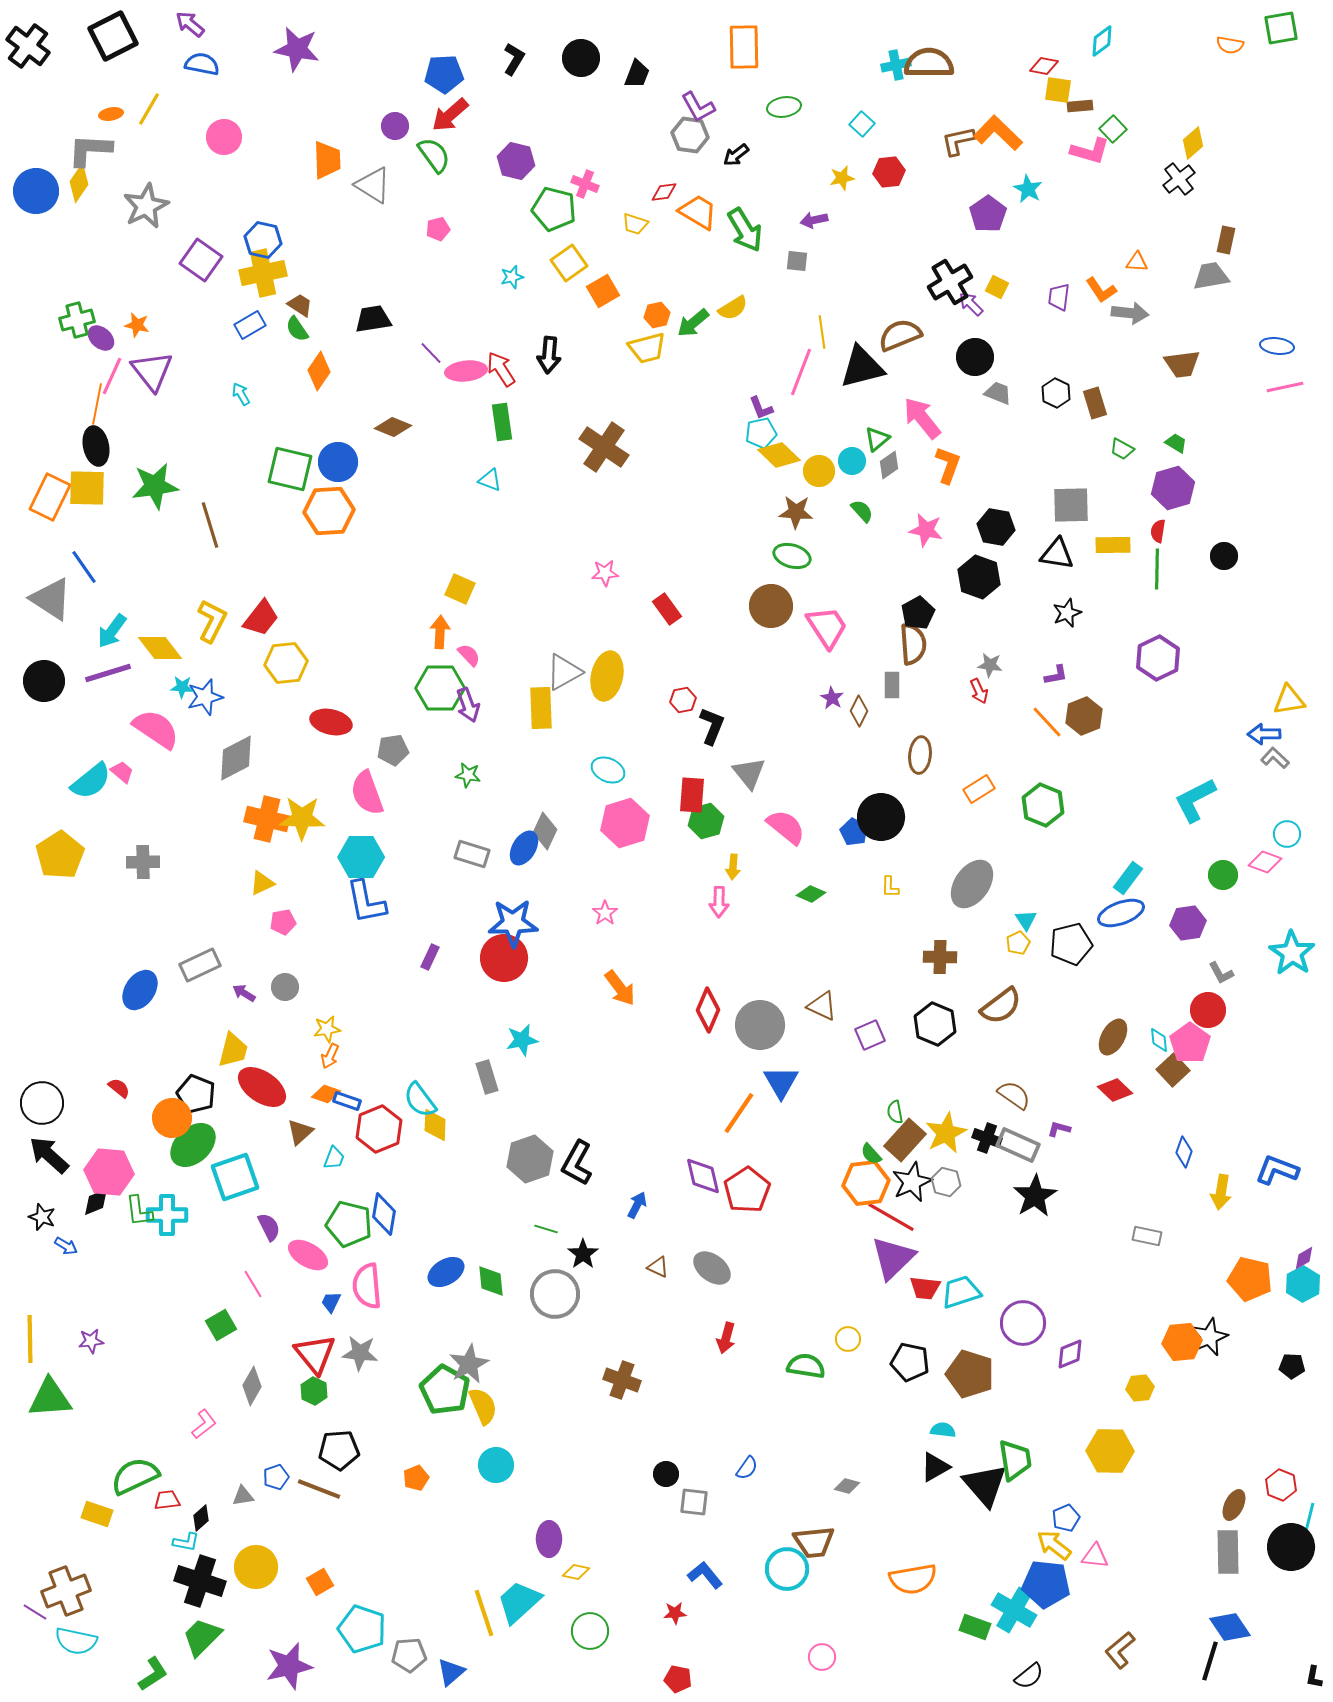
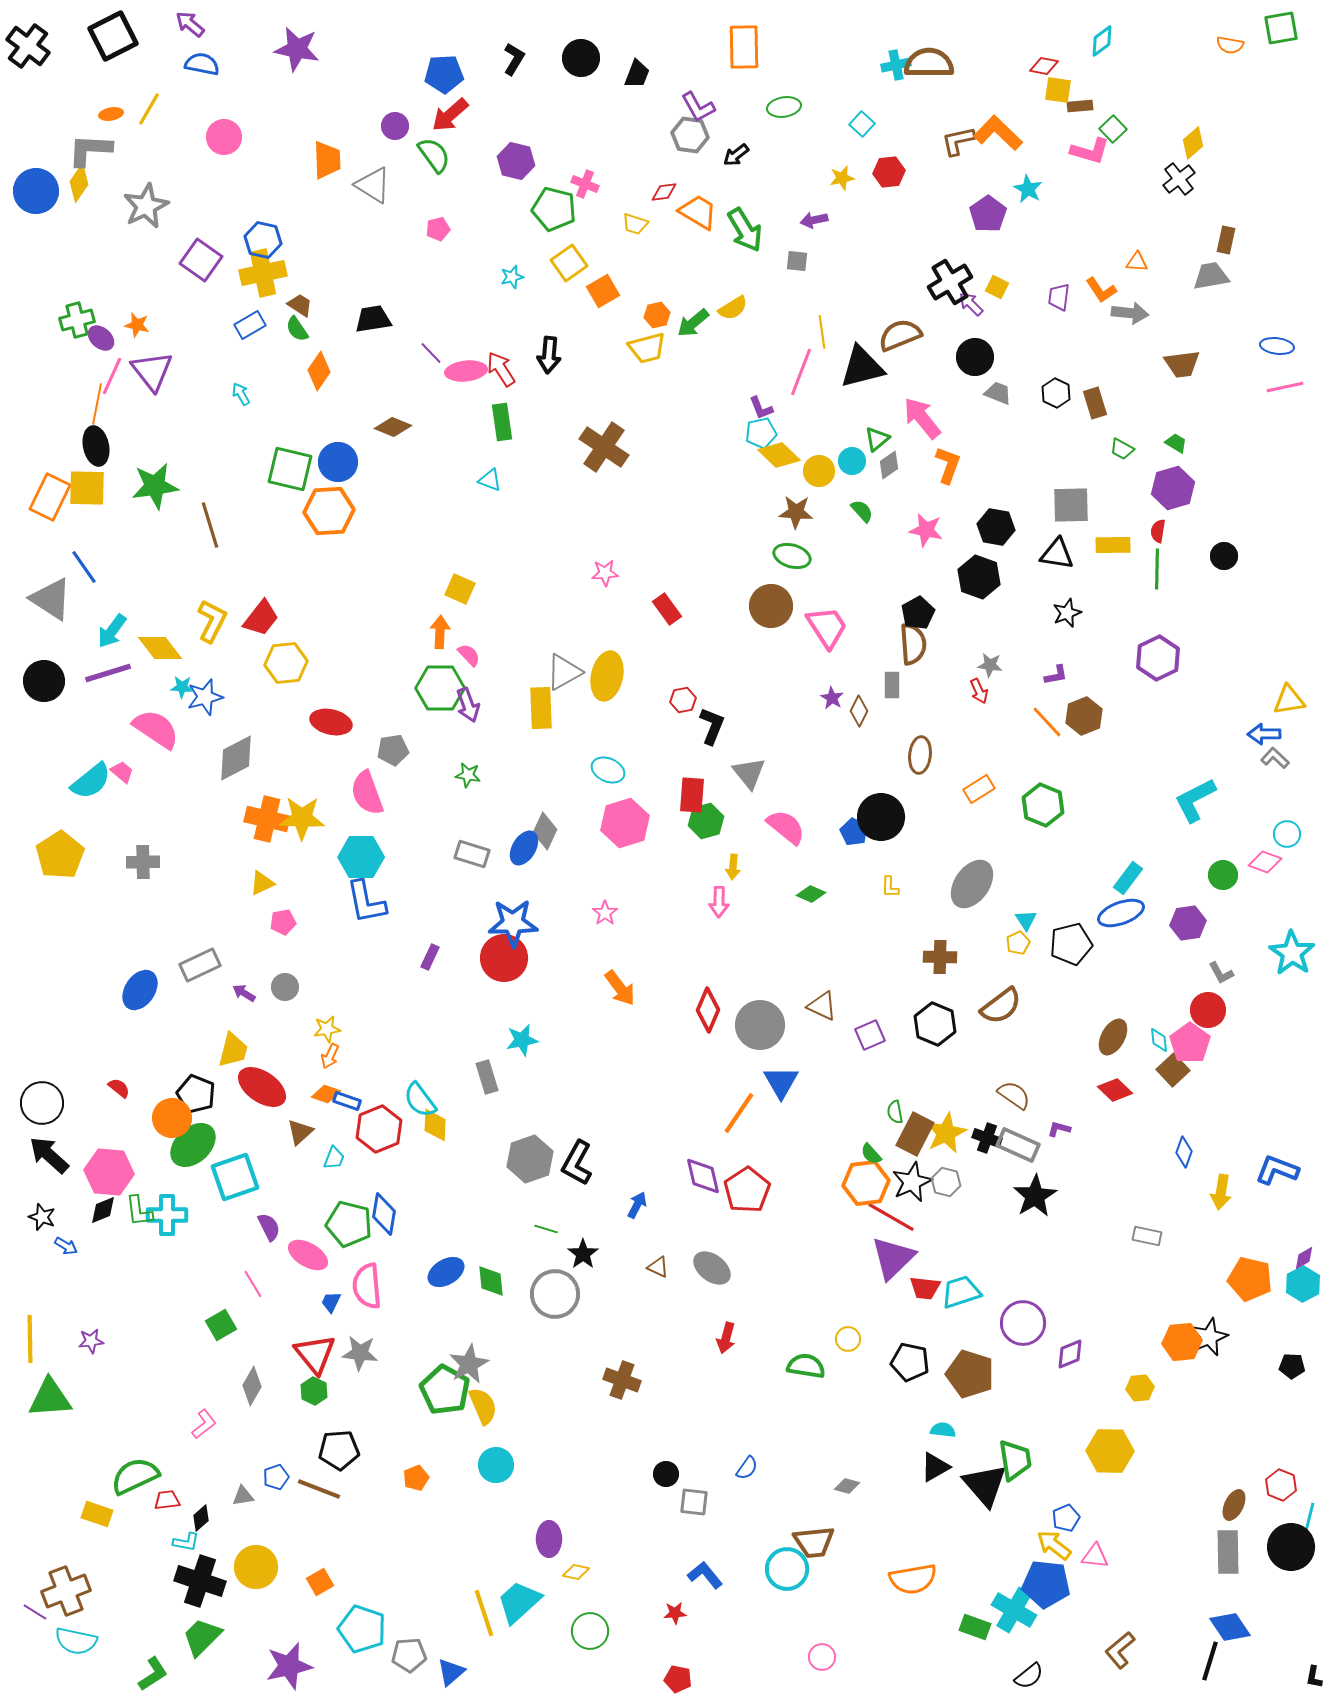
brown rectangle at (905, 1140): moved 10 px right, 6 px up; rotated 15 degrees counterclockwise
black diamond at (96, 1202): moved 7 px right, 8 px down
